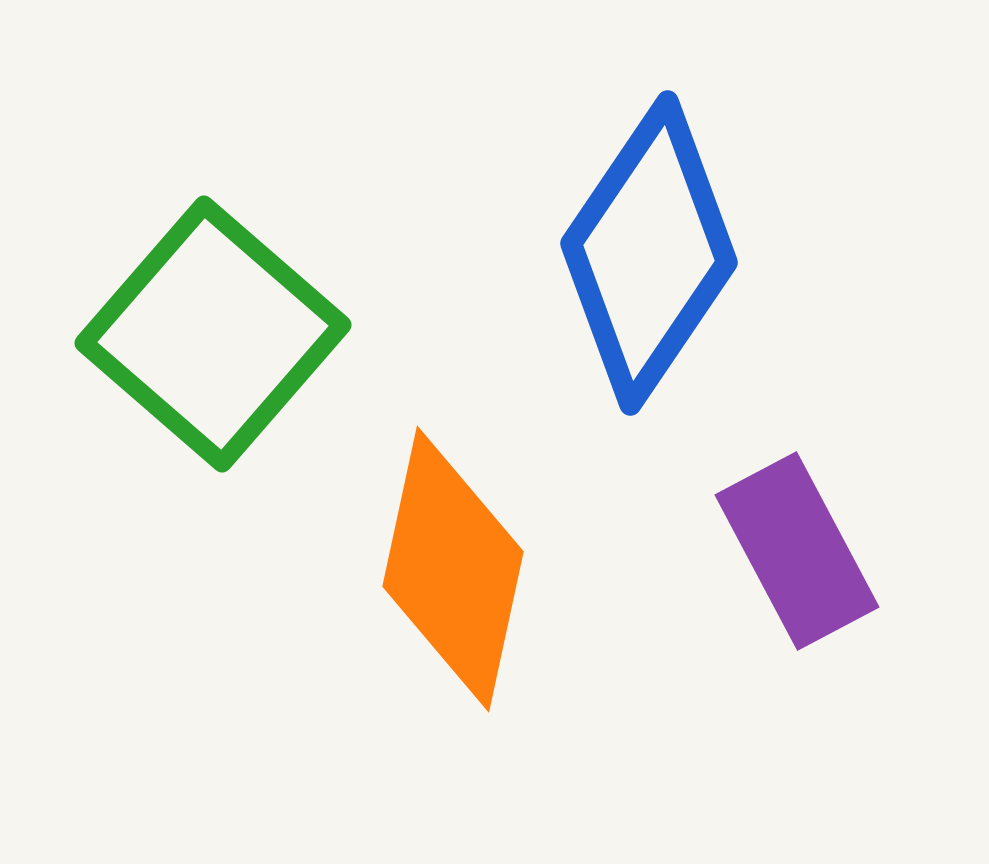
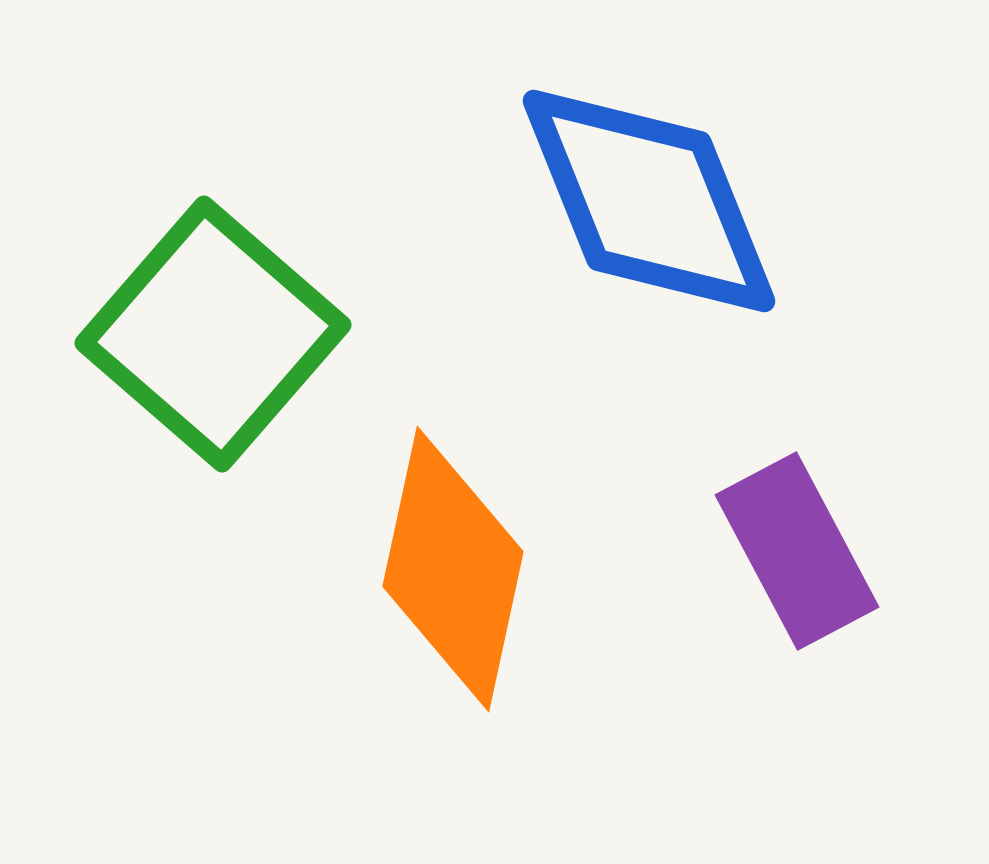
blue diamond: moved 52 px up; rotated 56 degrees counterclockwise
